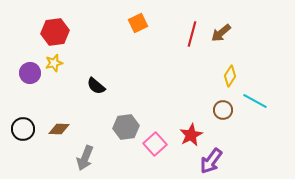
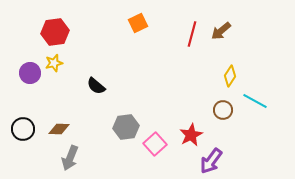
brown arrow: moved 2 px up
gray arrow: moved 15 px left
